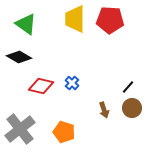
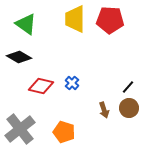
brown circle: moved 3 px left
